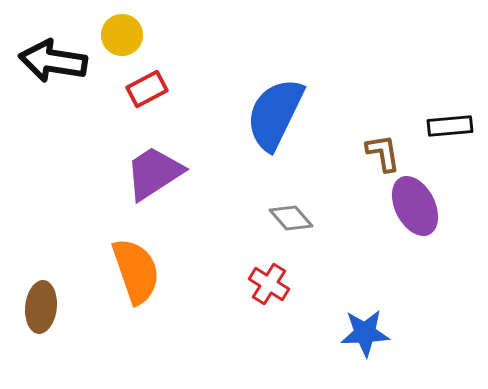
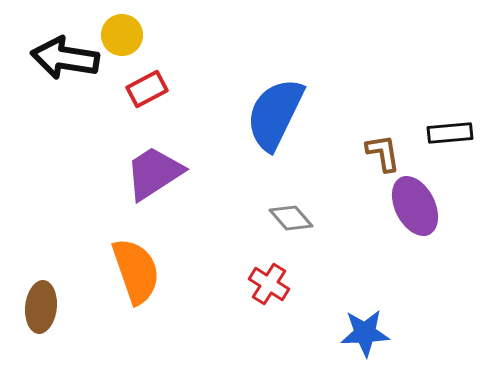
black arrow: moved 12 px right, 3 px up
black rectangle: moved 7 px down
